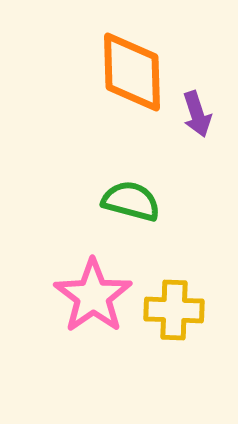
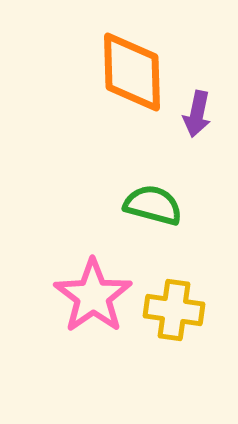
purple arrow: rotated 30 degrees clockwise
green semicircle: moved 22 px right, 4 px down
yellow cross: rotated 6 degrees clockwise
